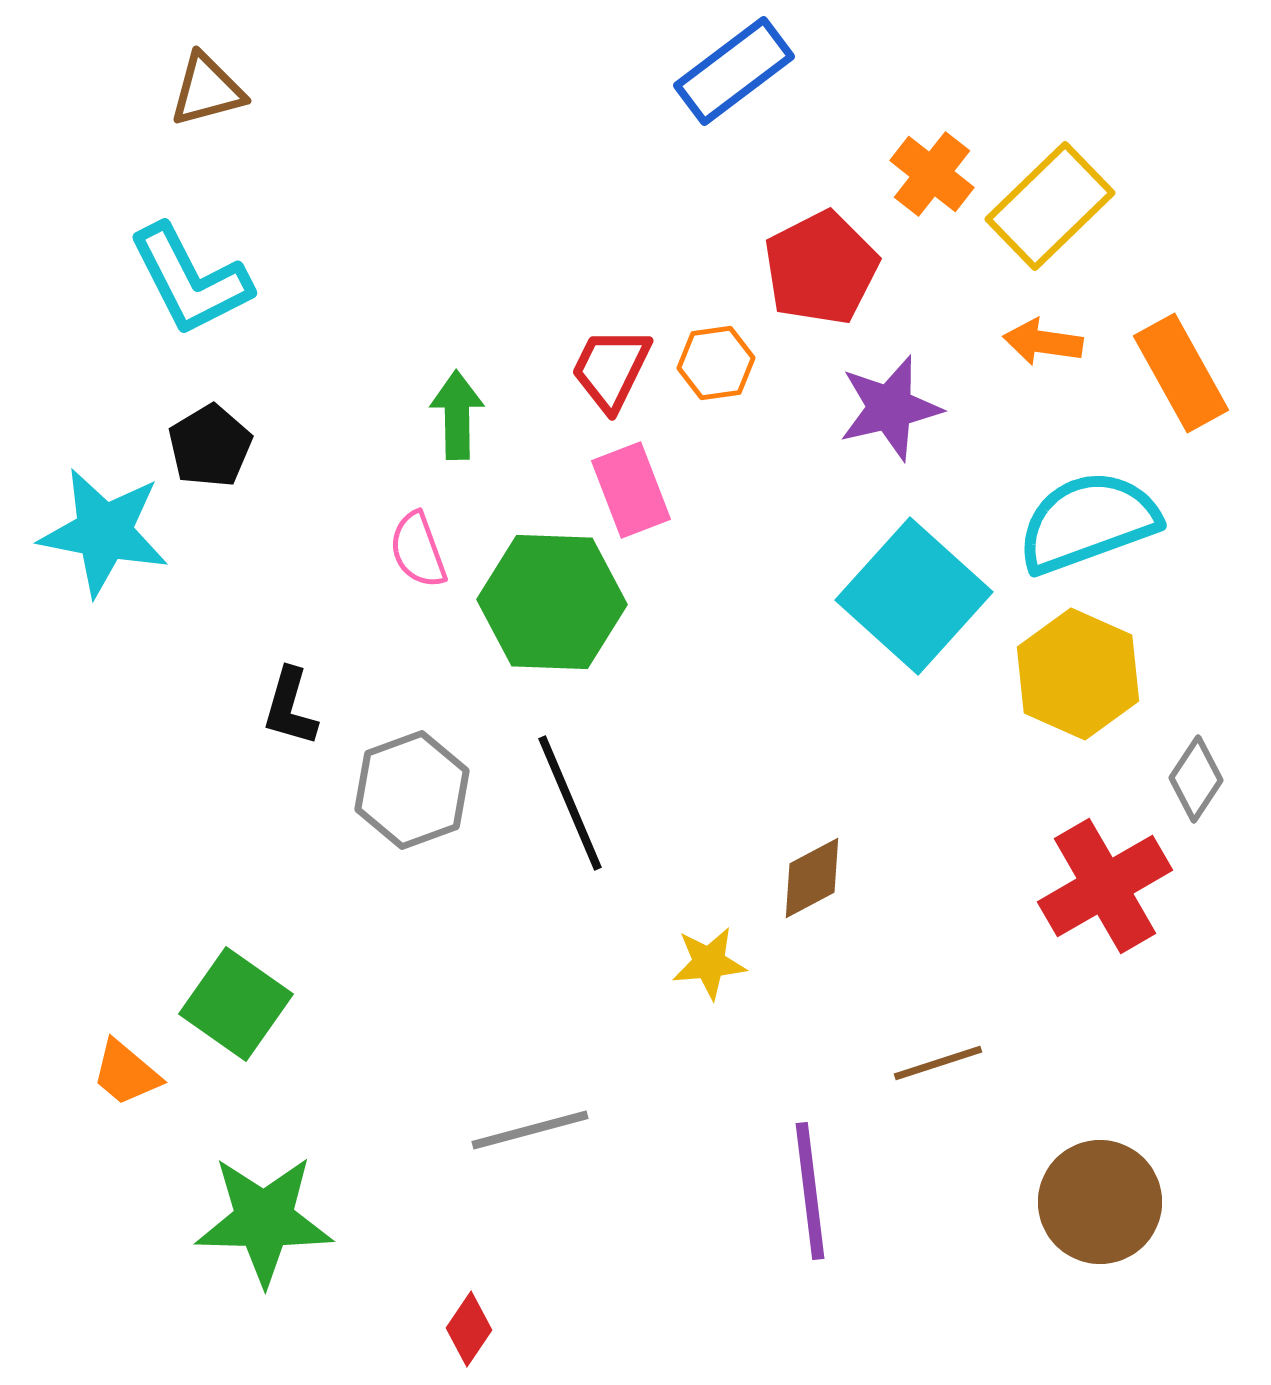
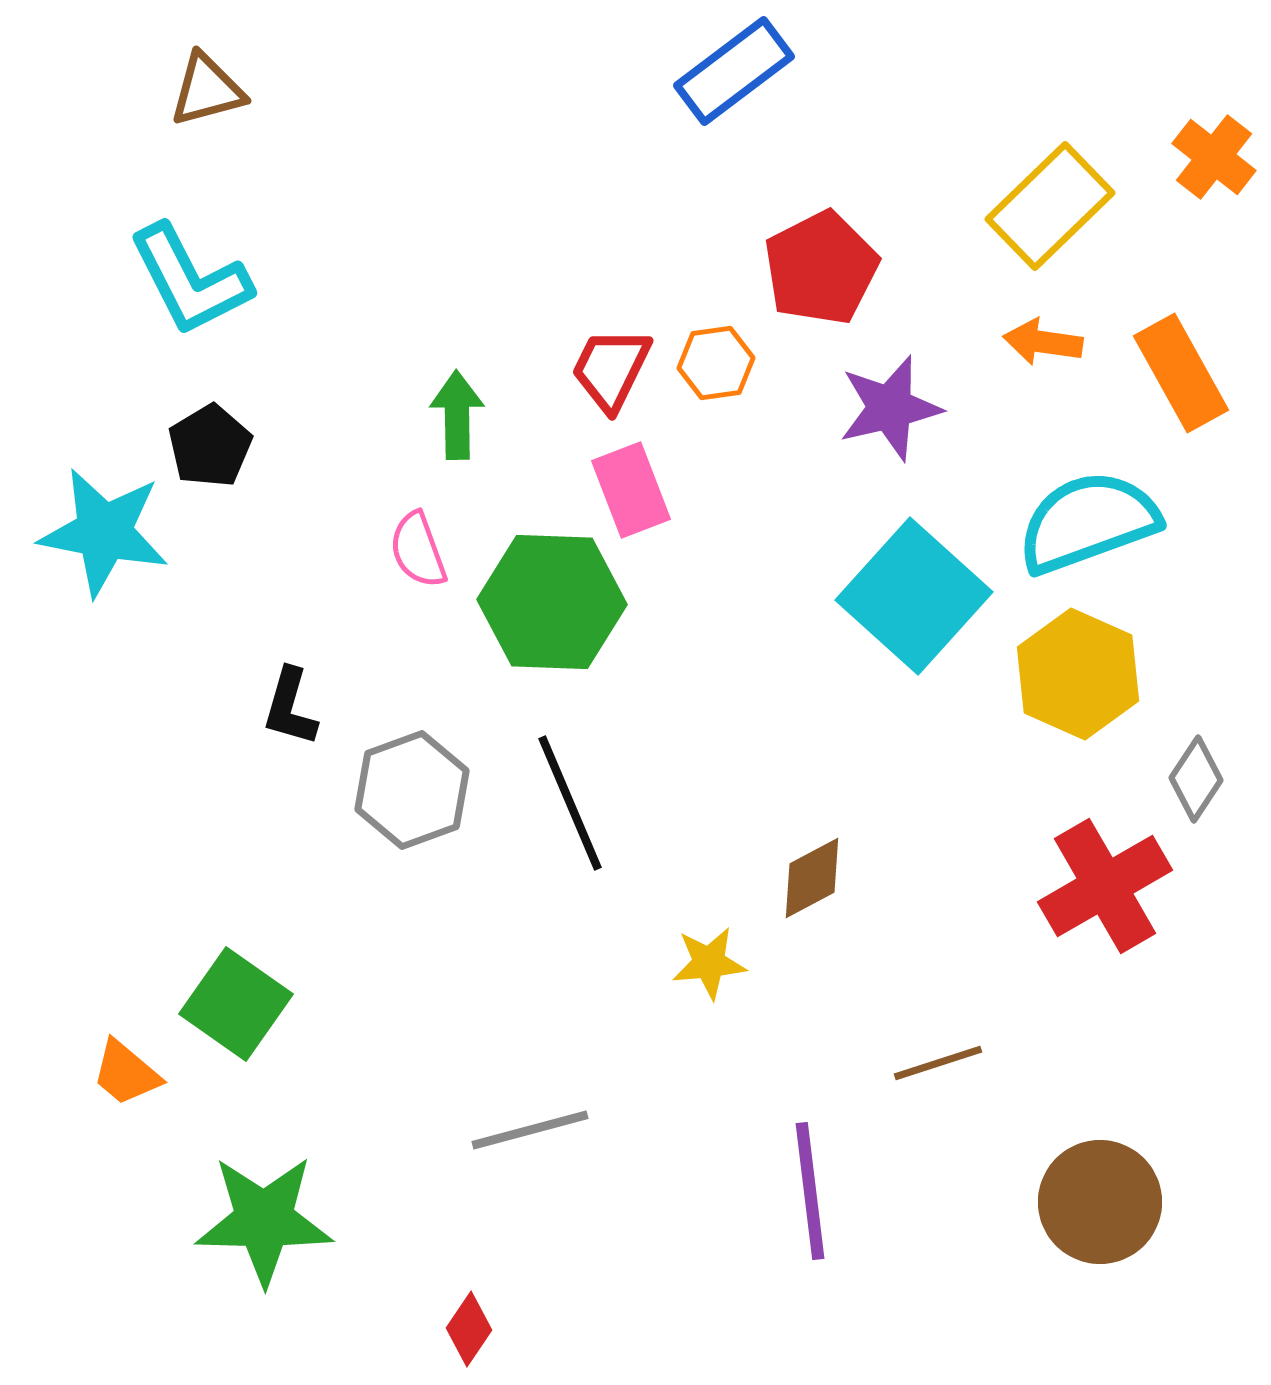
orange cross: moved 282 px right, 17 px up
